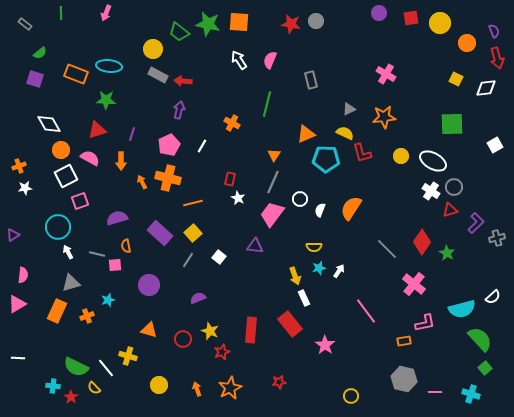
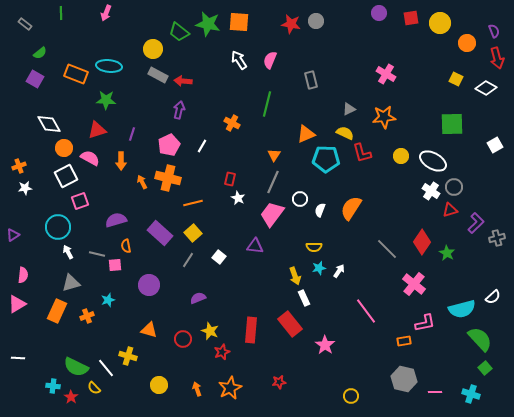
purple square at (35, 79): rotated 12 degrees clockwise
white diamond at (486, 88): rotated 35 degrees clockwise
orange circle at (61, 150): moved 3 px right, 2 px up
purple semicircle at (117, 218): moved 1 px left, 2 px down
